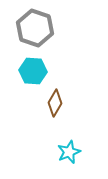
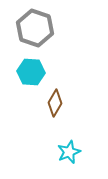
cyan hexagon: moved 2 px left, 1 px down
